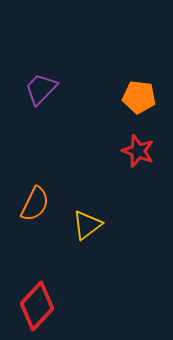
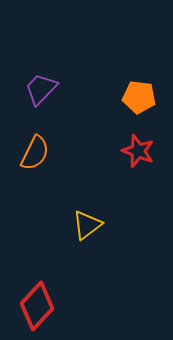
orange semicircle: moved 51 px up
